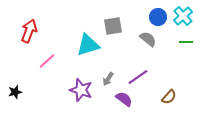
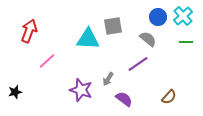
cyan triangle: moved 6 px up; rotated 20 degrees clockwise
purple line: moved 13 px up
